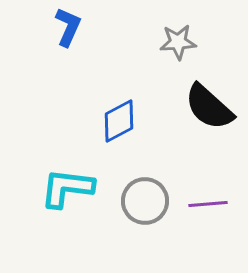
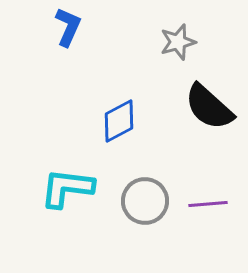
gray star: rotated 12 degrees counterclockwise
